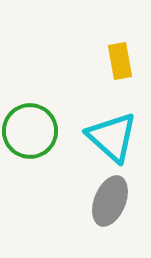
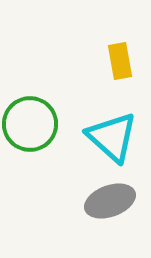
green circle: moved 7 px up
gray ellipse: rotated 48 degrees clockwise
